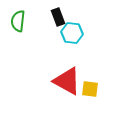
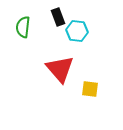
green semicircle: moved 5 px right, 6 px down
cyan hexagon: moved 5 px right, 2 px up
red triangle: moved 7 px left, 12 px up; rotated 20 degrees clockwise
